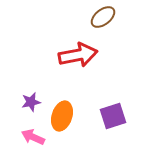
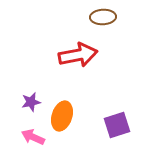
brown ellipse: rotated 35 degrees clockwise
purple square: moved 4 px right, 9 px down
